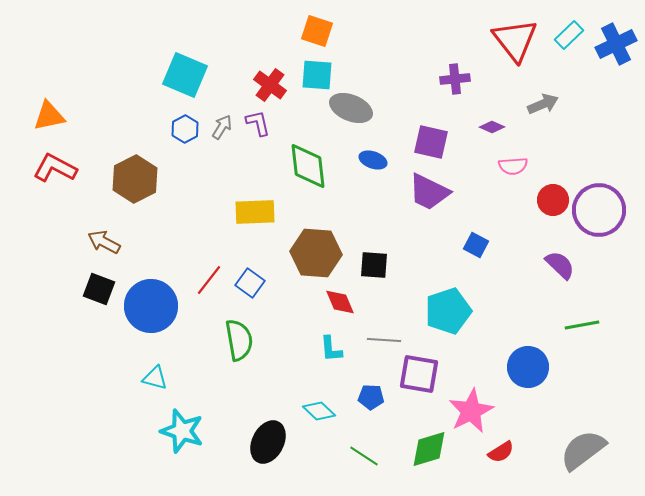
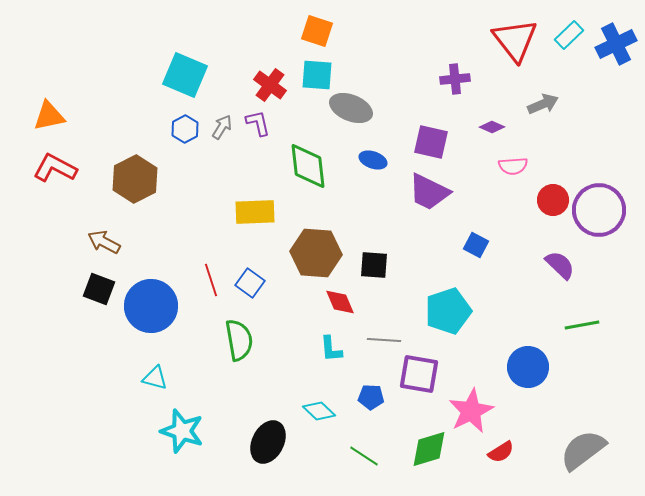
red line at (209, 280): moved 2 px right; rotated 56 degrees counterclockwise
